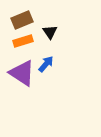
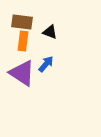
brown rectangle: moved 2 px down; rotated 30 degrees clockwise
black triangle: rotated 35 degrees counterclockwise
orange rectangle: rotated 66 degrees counterclockwise
